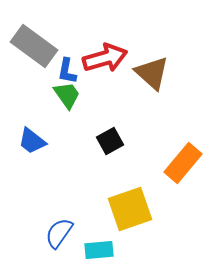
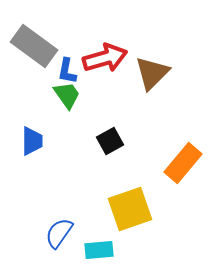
brown triangle: rotated 33 degrees clockwise
blue trapezoid: rotated 128 degrees counterclockwise
